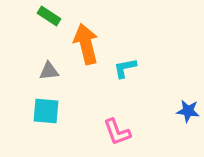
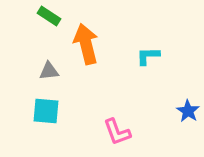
cyan L-shape: moved 23 px right, 12 px up; rotated 10 degrees clockwise
blue star: rotated 25 degrees clockwise
